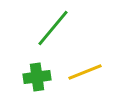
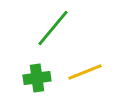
green cross: moved 1 px down
